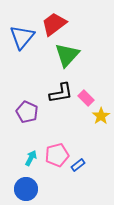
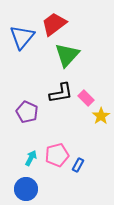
blue rectangle: rotated 24 degrees counterclockwise
